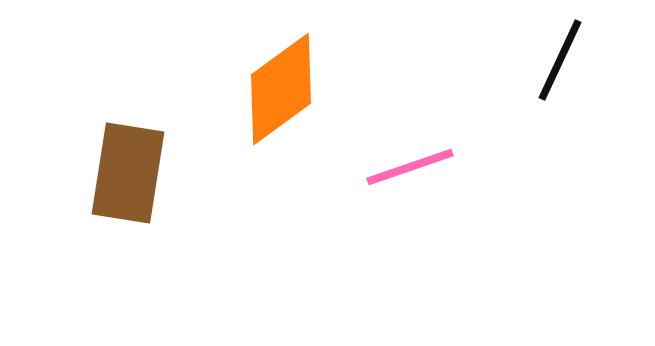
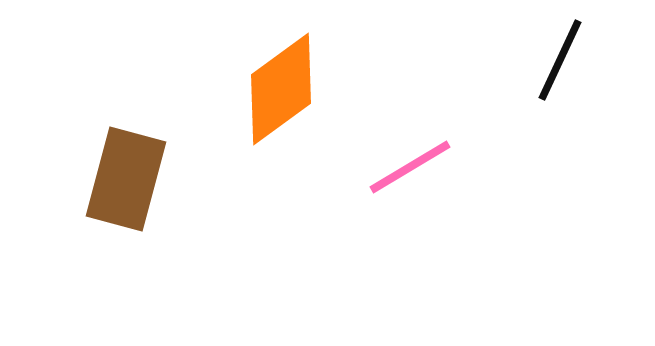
pink line: rotated 12 degrees counterclockwise
brown rectangle: moved 2 px left, 6 px down; rotated 6 degrees clockwise
